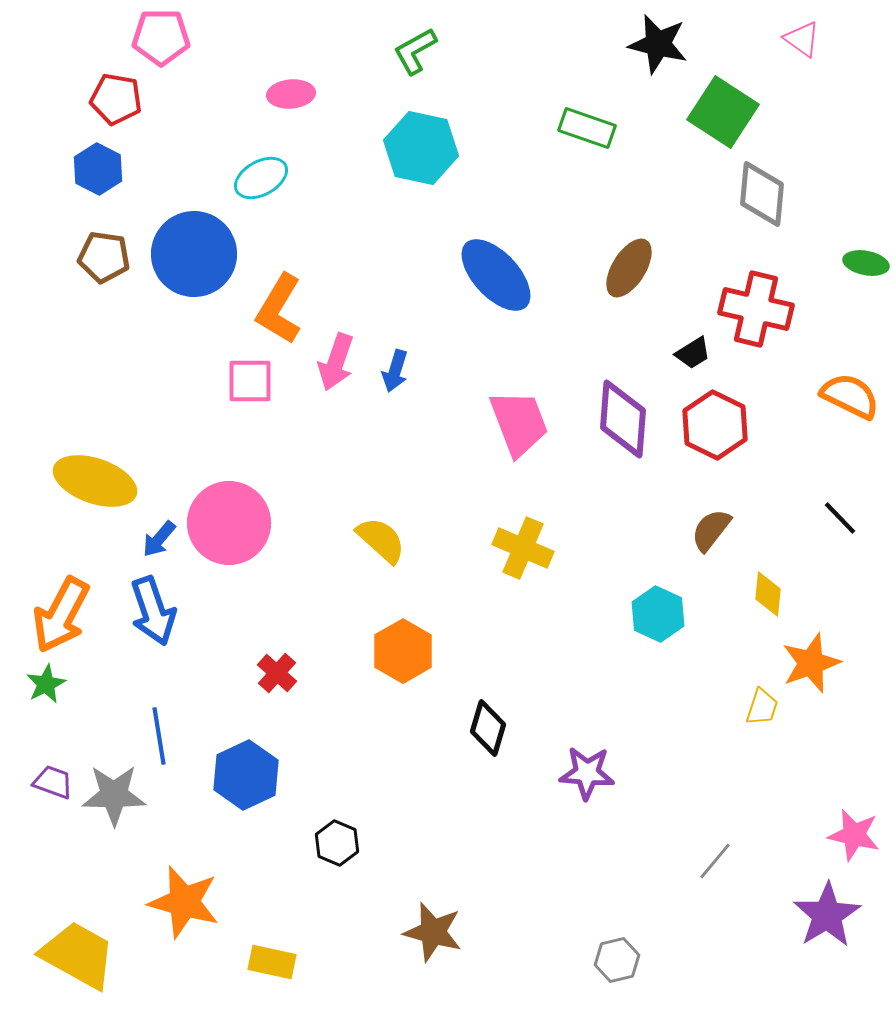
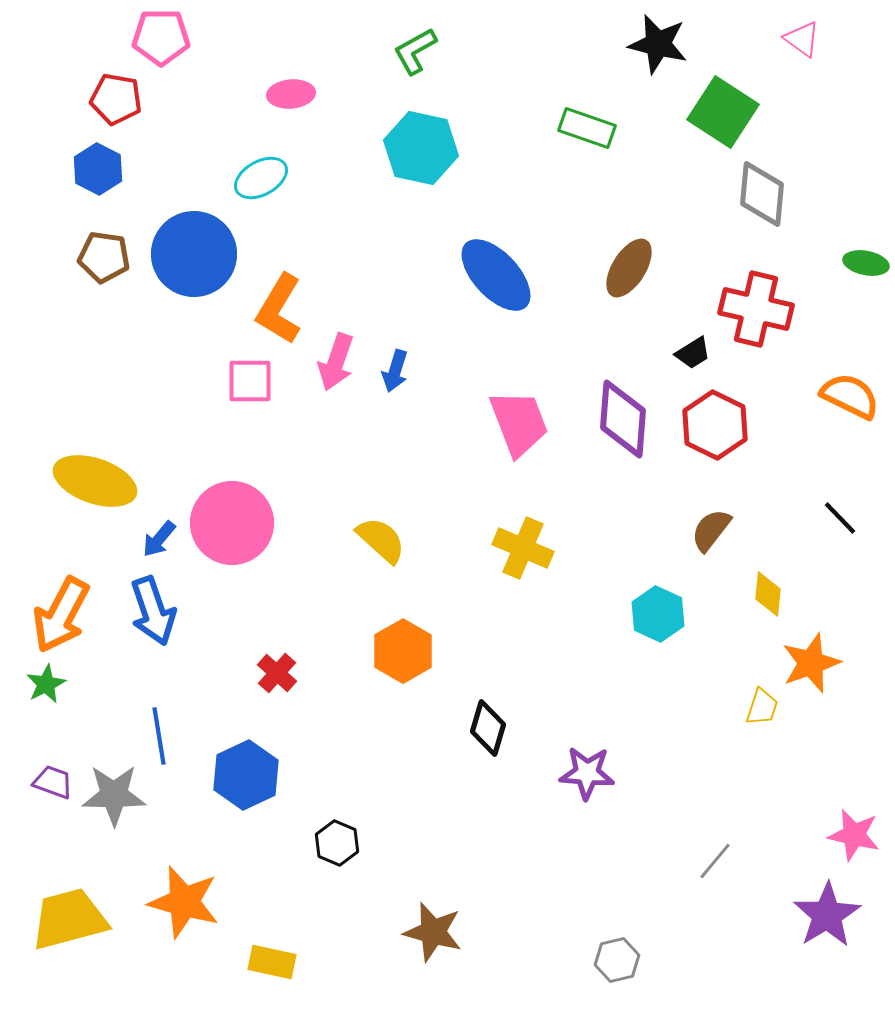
pink circle at (229, 523): moved 3 px right
yellow trapezoid at (78, 955): moved 9 px left, 36 px up; rotated 44 degrees counterclockwise
